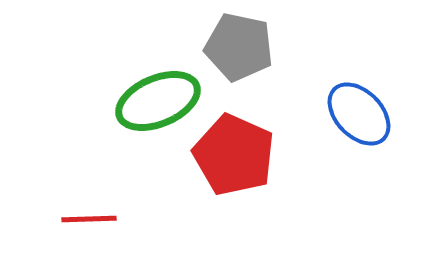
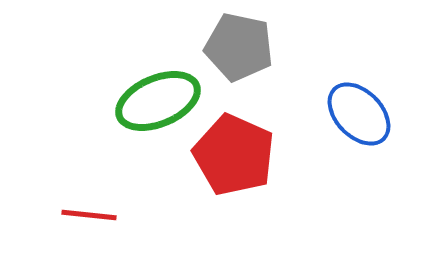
red line: moved 4 px up; rotated 8 degrees clockwise
